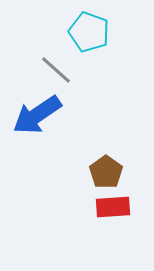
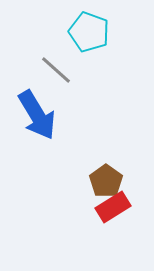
blue arrow: rotated 87 degrees counterclockwise
brown pentagon: moved 9 px down
red rectangle: rotated 28 degrees counterclockwise
